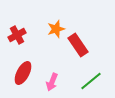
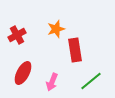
red rectangle: moved 3 px left, 5 px down; rotated 25 degrees clockwise
